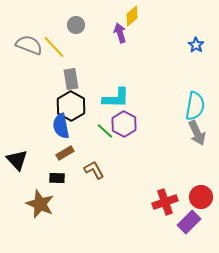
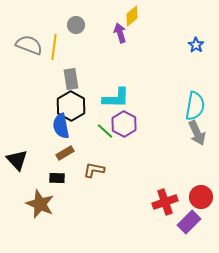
yellow line: rotated 50 degrees clockwise
brown L-shape: rotated 50 degrees counterclockwise
